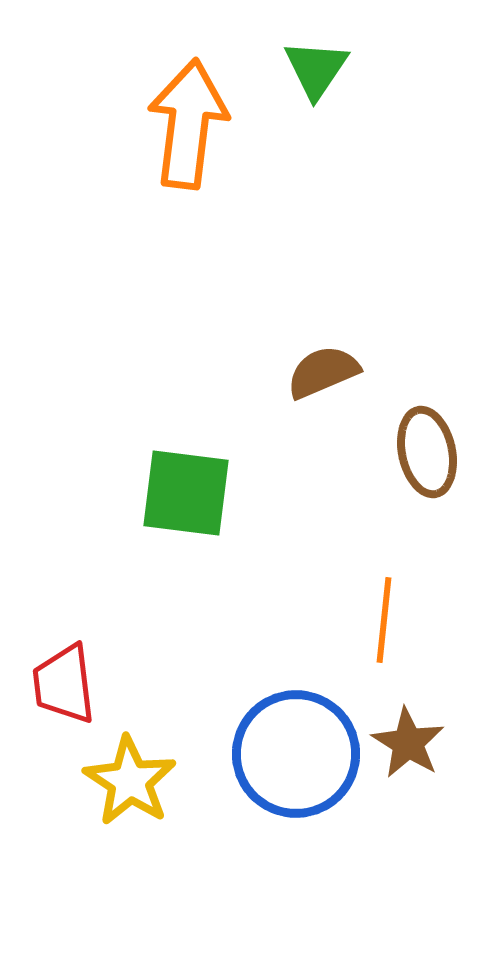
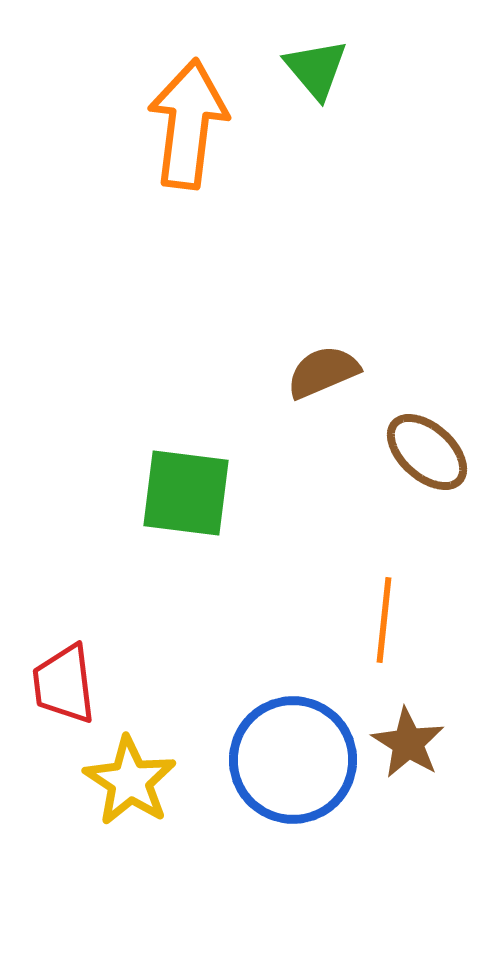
green triangle: rotated 14 degrees counterclockwise
brown ellipse: rotated 36 degrees counterclockwise
blue circle: moved 3 px left, 6 px down
